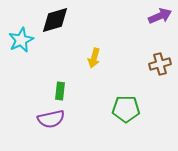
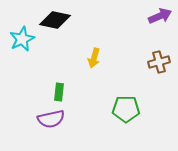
black diamond: rotated 28 degrees clockwise
cyan star: moved 1 px right, 1 px up
brown cross: moved 1 px left, 2 px up
green rectangle: moved 1 px left, 1 px down
